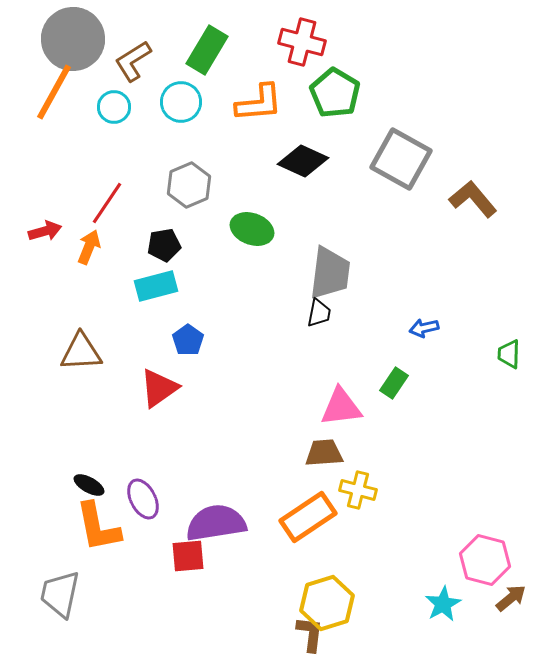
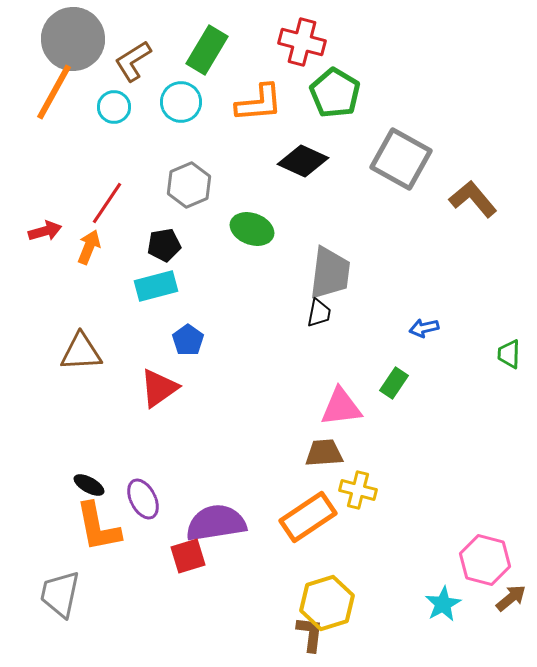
red square at (188, 556): rotated 12 degrees counterclockwise
